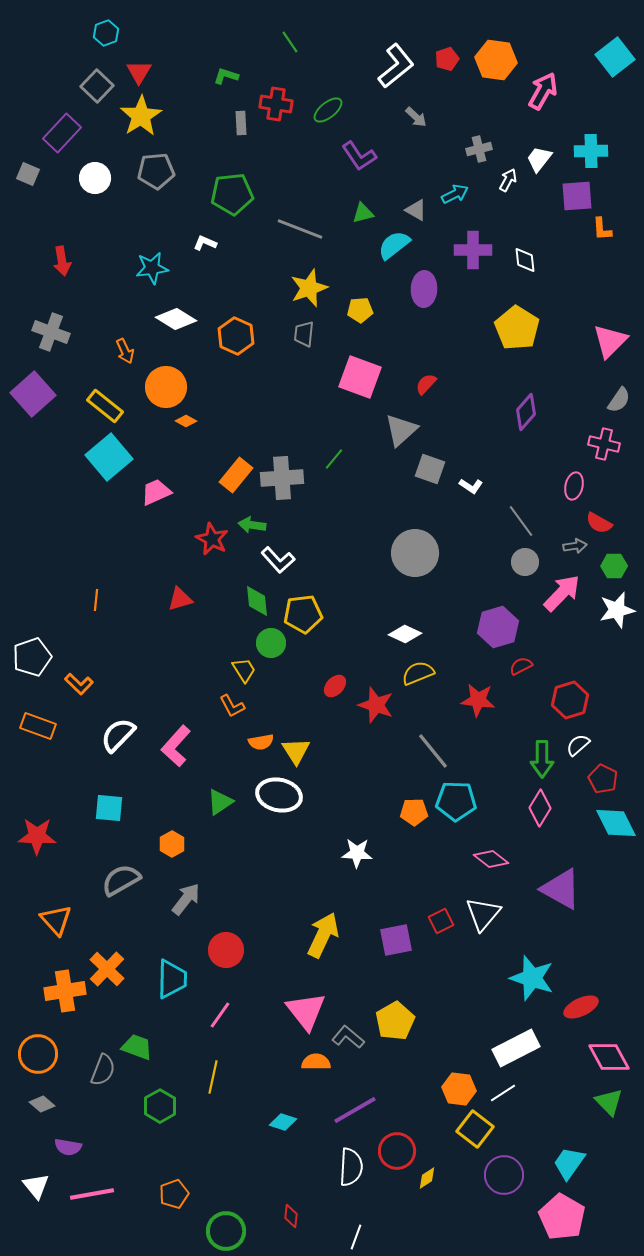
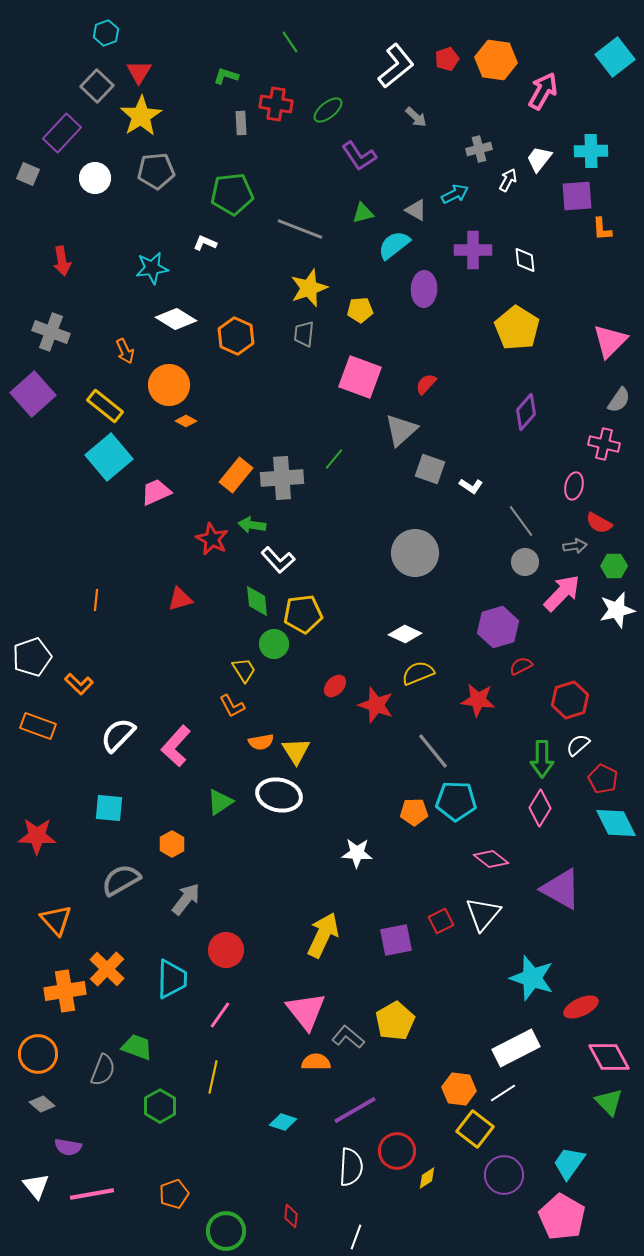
orange circle at (166, 387): moved 3 px right, 2 px up
green circle at (271, 643): moved 3 px right, 1 px down
